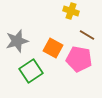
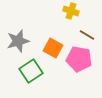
gray star: moved 1 px right
